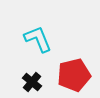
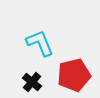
cyan L-shape: moved 2 px right, 4 px down
